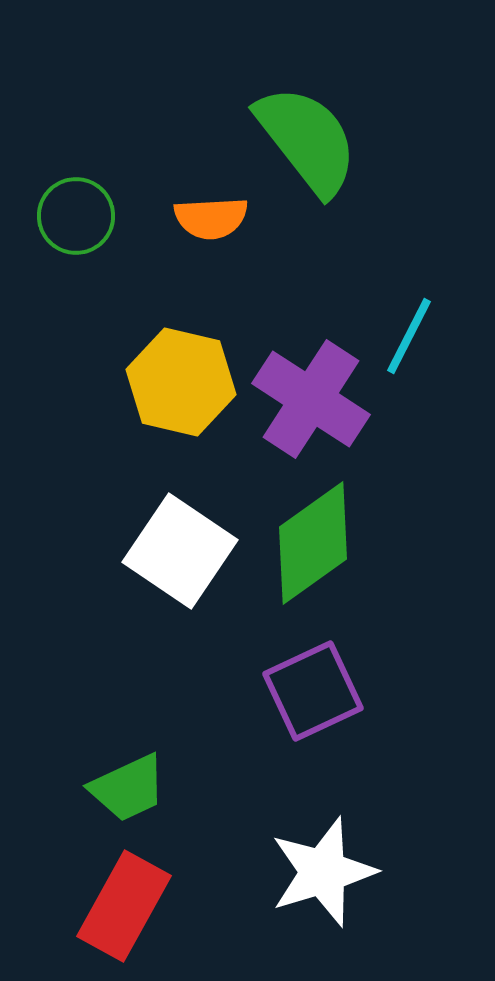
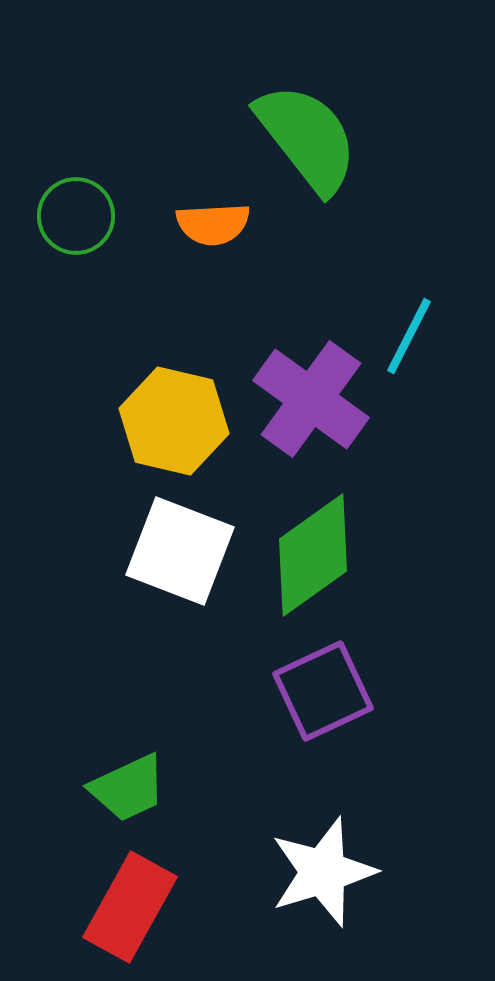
green semicircle: moved 2 px up
orange semicircle: moved 2 px right, 6 px down
yellow hexagon: moved 7 px left, 39 px down
purple cross: rotated 3 degrees clockwise
green diamond: moved 12 px down
white square: rotated 13 degrees counterclockwise
purple square: moved 10 px right
red rectangle: moved 6 px right, 1 px down
